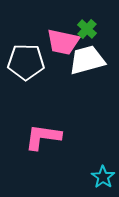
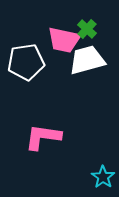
pink trapezoid: moved 1 px right, 2 px up
white pentagon: rotated 9 degrees counterclockwise
